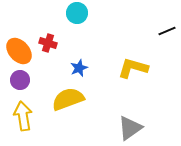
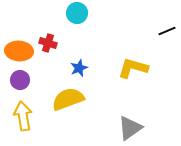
orange ellipse: rotated 44 degrees counterclockwise
